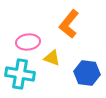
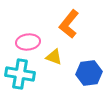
yellow triangle: moved 2 px right, 1 px up
blue hexagon: moved 2 px right; rotated 15 degrees counterclockwise
